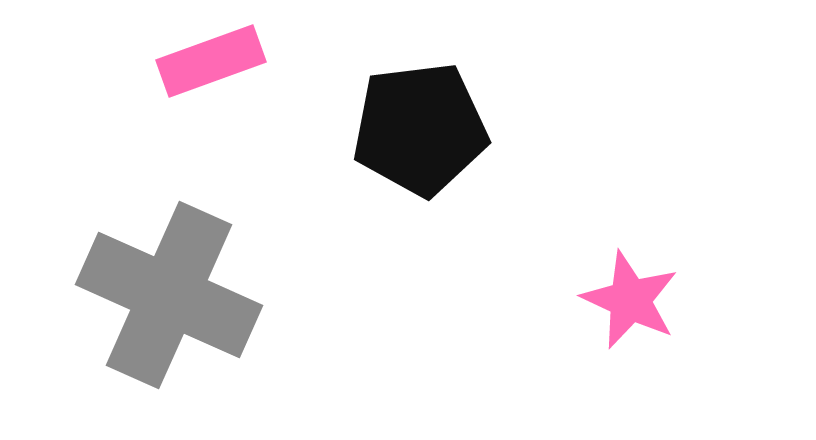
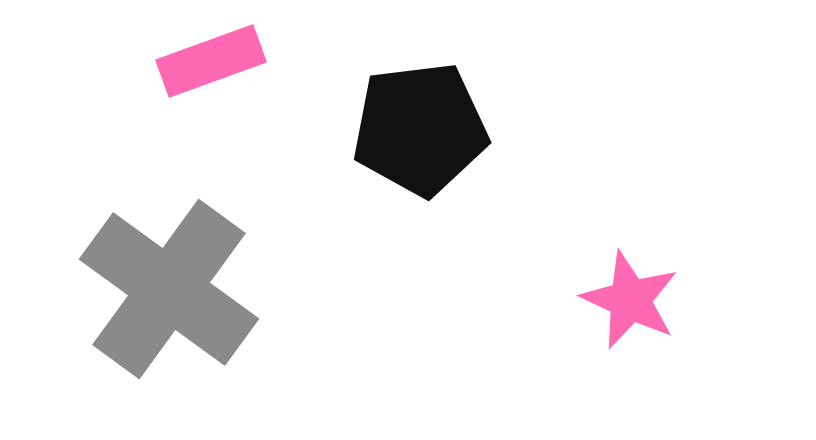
gray cross: moved 6 px up; rotated 12 degrees clockwise
